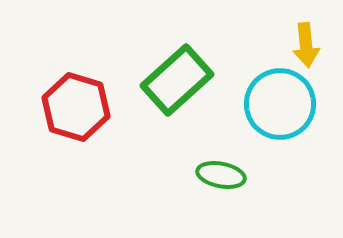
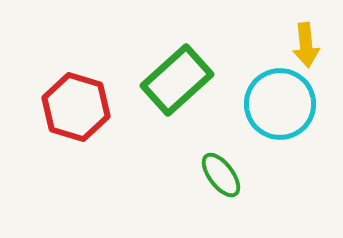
green ellipse: rotated 42 degrees clockwise
